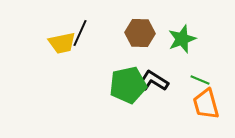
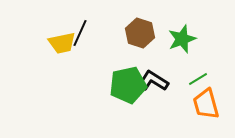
brown hexagon: rotated 16 degrees clockwise
green line: moved 2 px left, 1 px up; rotated 54 degrees counterclockwise
